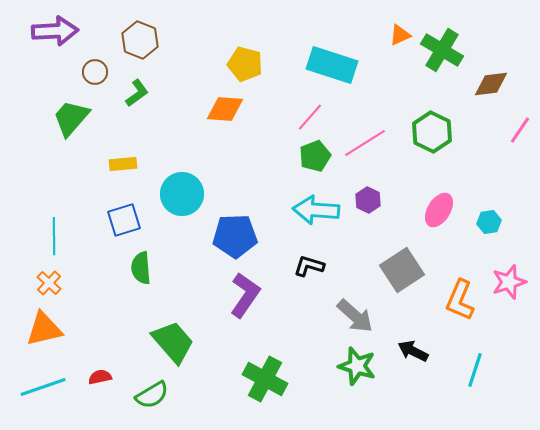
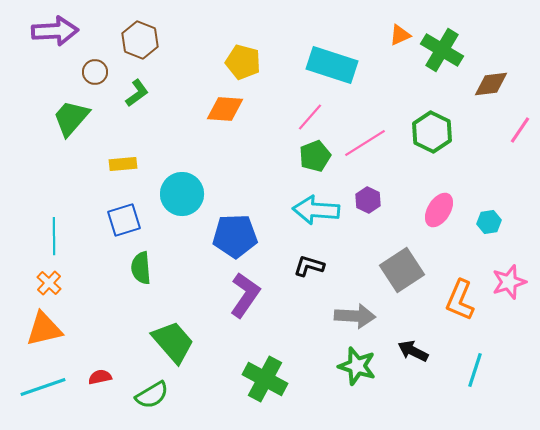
yellow pentagon at (245, 64): moved 2 px left, 2 px up
gray arrow at (355, 316): rotated 39 degrees counterclockwise
